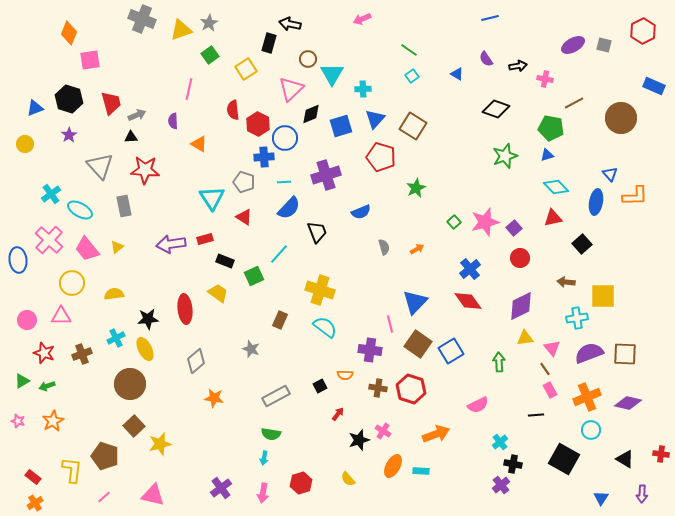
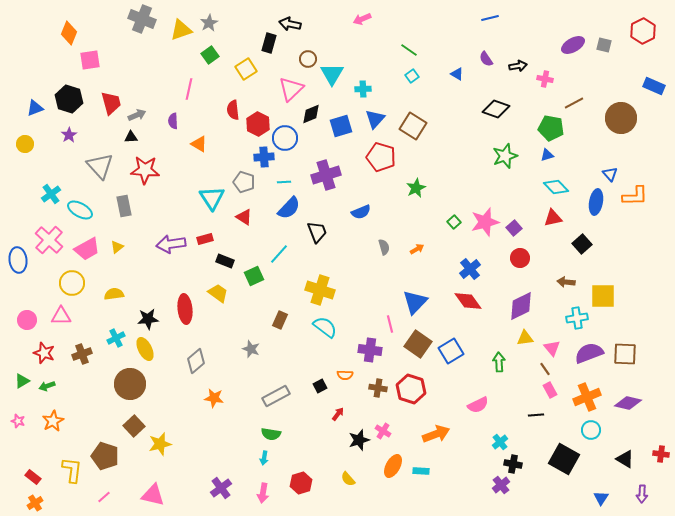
pink trapezoid at (87, 249): rotated 80 degrees counterclockwise
